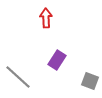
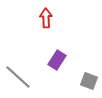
gray square: moved 1 px left
